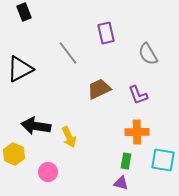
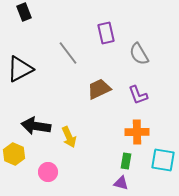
gray semicircle: moved 9 px left
